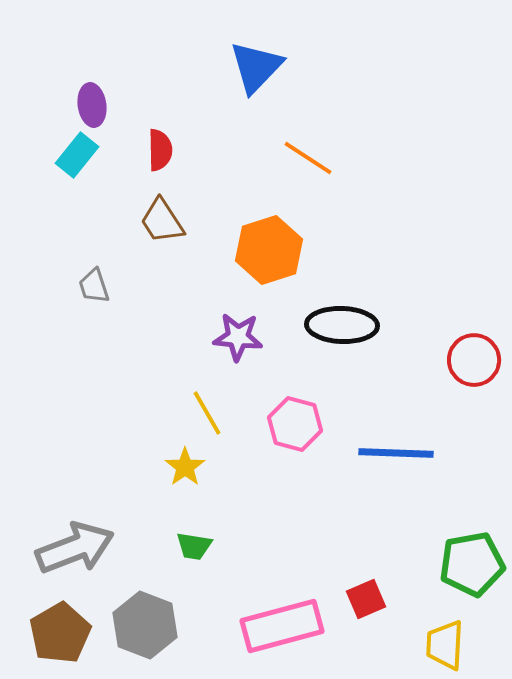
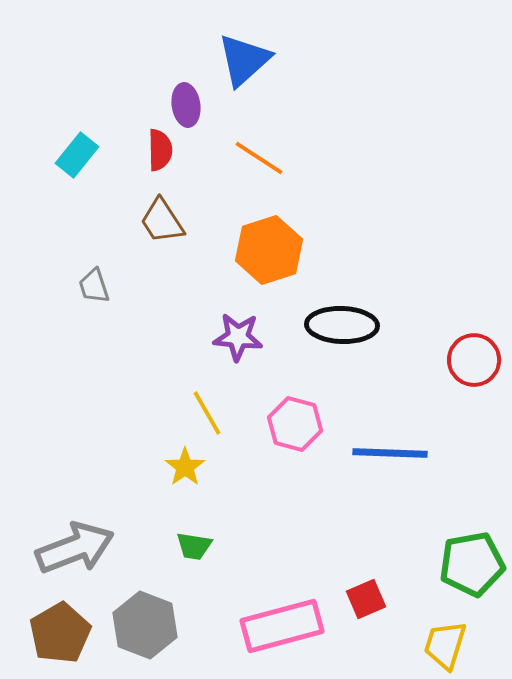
blue triangle: moved 12 px left, 7 px up; rotated 4 degrees clockwise
purple ellipse: moved 94 px right
orange line: moved 49 px left
blue line: moved 6 px left
yellow trapezoid: rotated 14 degrees clockwise
